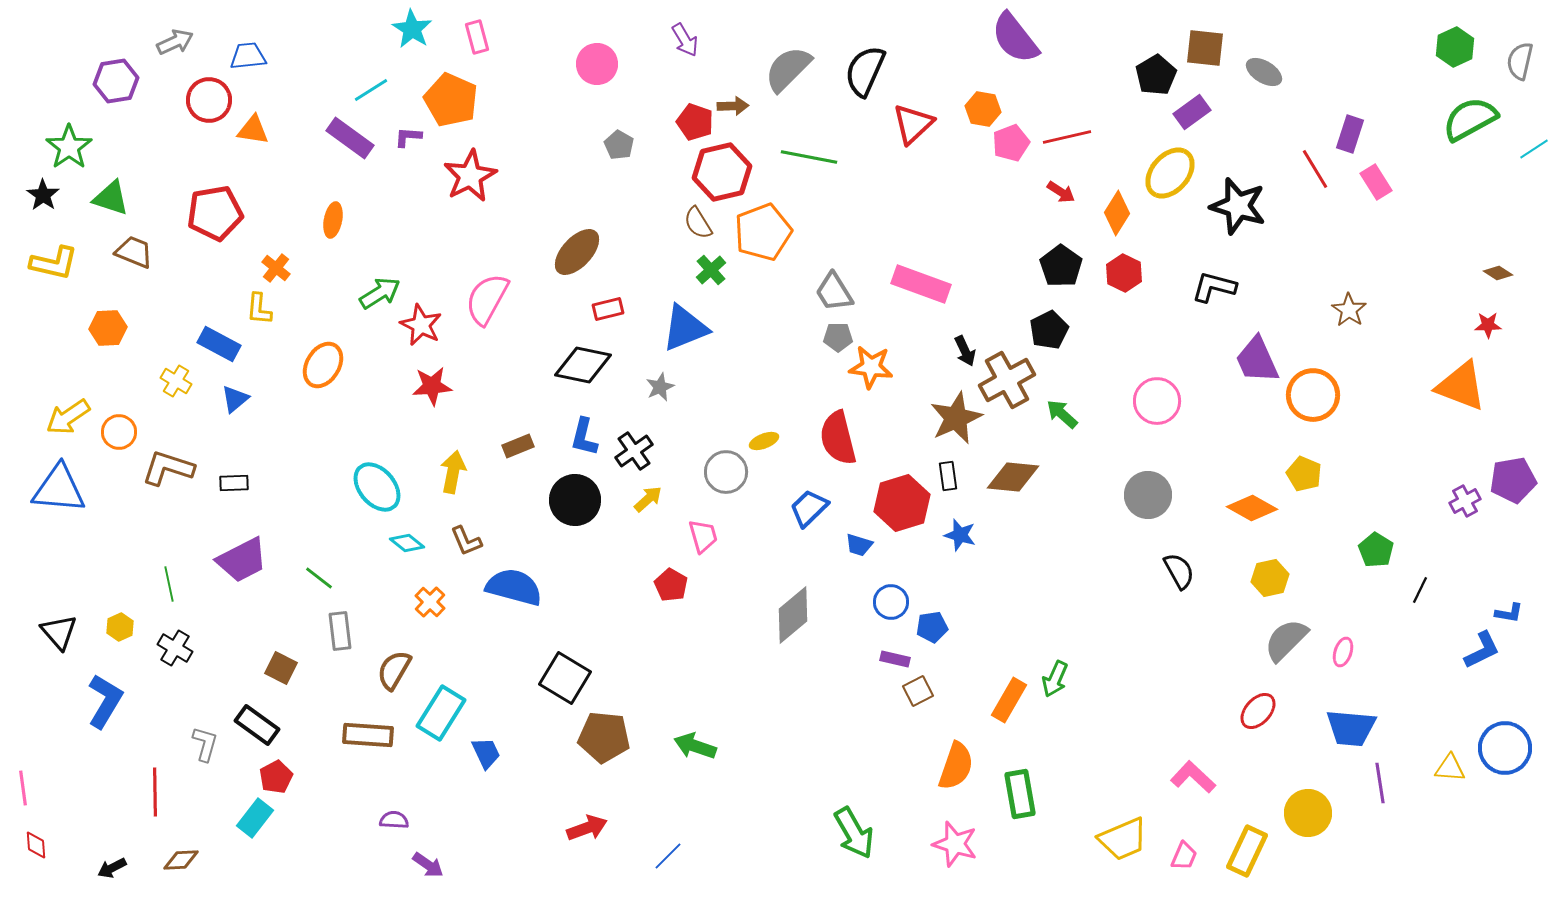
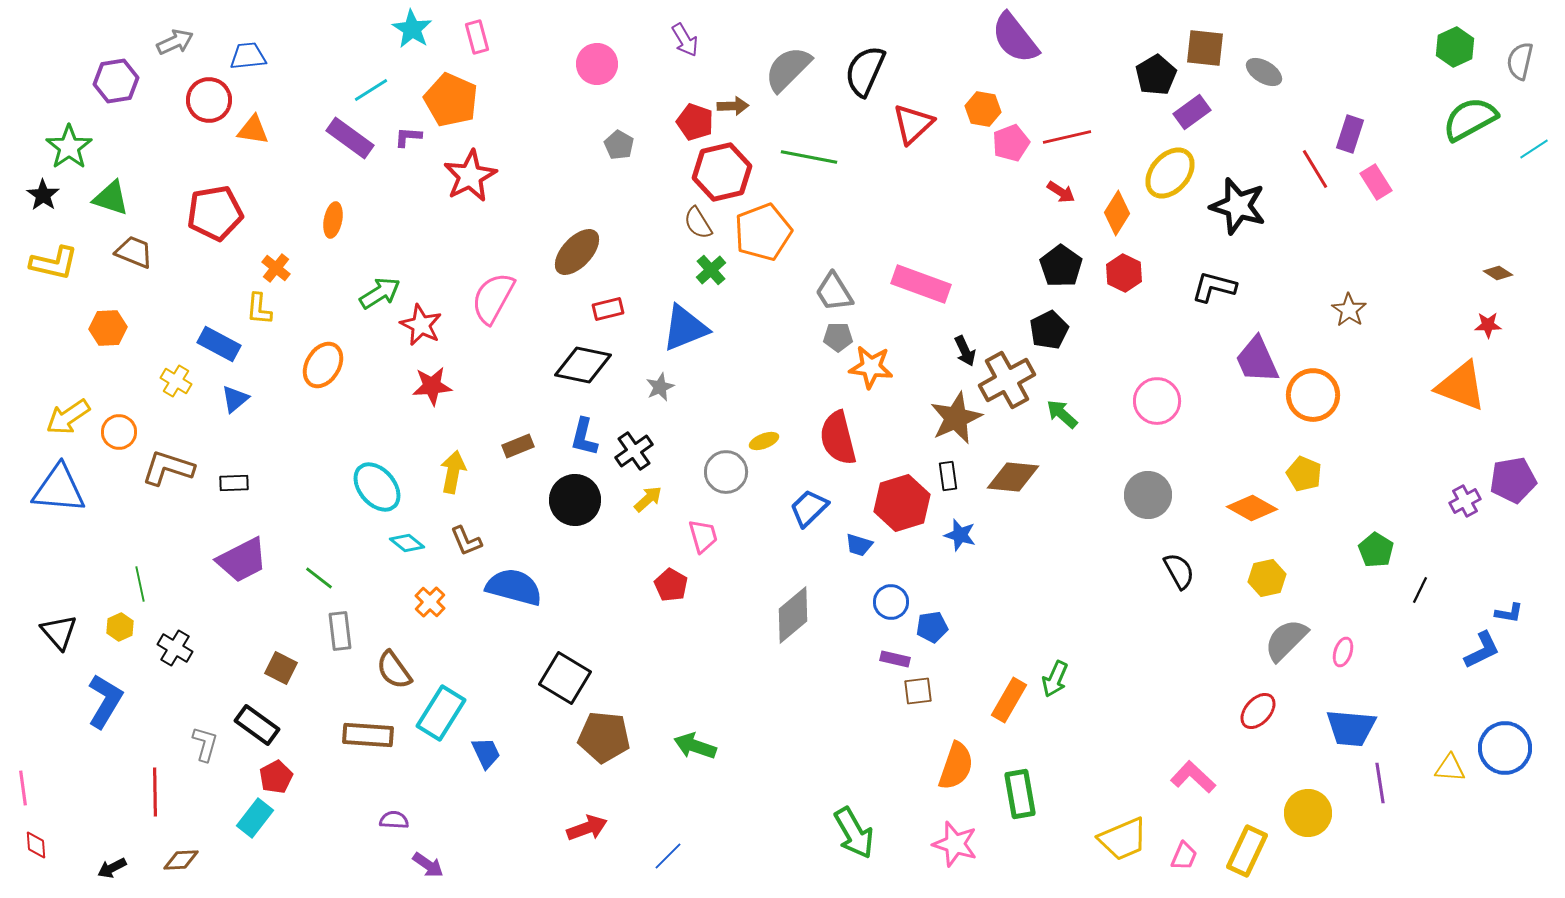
pink semicircle at (487, 299): moved 6 px right, 1 px up
yellow hexagon at (1270, 578): moved 3 px left
green line at (169, 584): moved 29 px left
brown semicircle at (394, 670): rotated 66 degrees counterclockwise
brown square at (918, 691): rotated 20 degrees clockwise
